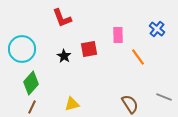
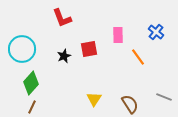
blue cross: moved 1 px left, 3 px down
black star: rotated 16 degrees clockwise
yellow triangle: moved 22 px right, 5 px up; rotated 42 degrees counterclockwise
